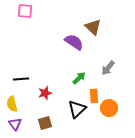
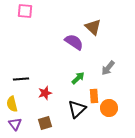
green arrow: moved 1 px left
